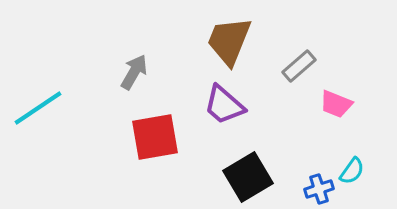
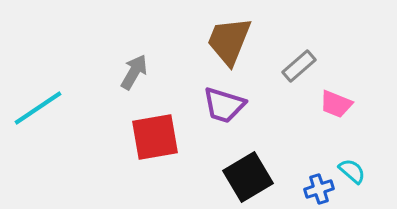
purple trapezoid: rotated 24 degrees counterclockwise
cyan semicircle: rotated 84 degrees counterclockwise
